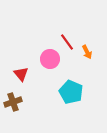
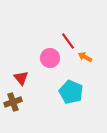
red line: moved 1 px right, 1 px up
orange arrow: moved 2 px left, 5 px down; rotated 144 degrees clockwise
pink circle: moved 1 px up
red triangle: moved 4 px down
